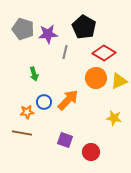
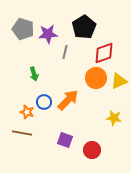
black pentagon: rotated 10 degrees clockwise
red diamond: rotated 50 degrees counterclockwise
orange star: rotated 24 degrees clockwise
red circle: moved 1 px right, 2 px up
